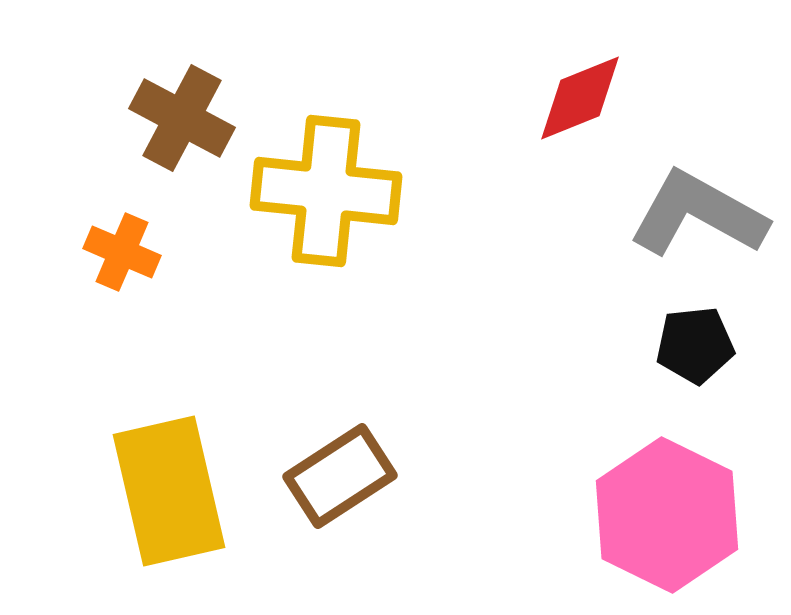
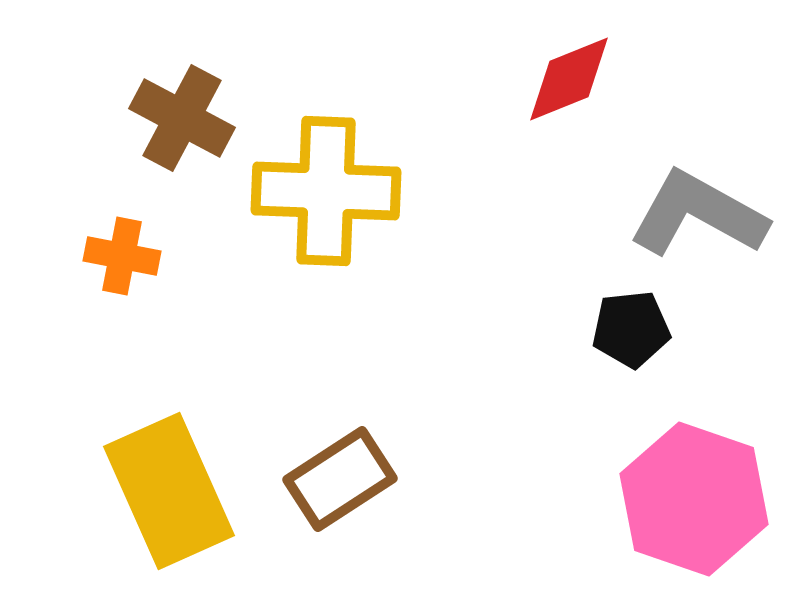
red diamond: moved 11 px left, 19 px up
yellow cross: rotated 4 degrees counterclockwise
orange cross: moved 4 px down; rotated 12 degrees counterclockwise
black pentagon: moved 64 px left, 16 px up
brown rectangle: moved 3 px down
yellow rectangle: rotated 11 degrees counterclockwise
pink hexagon: moved 27 px right, 16 px up; rotated 7 degrees counterclockwise
